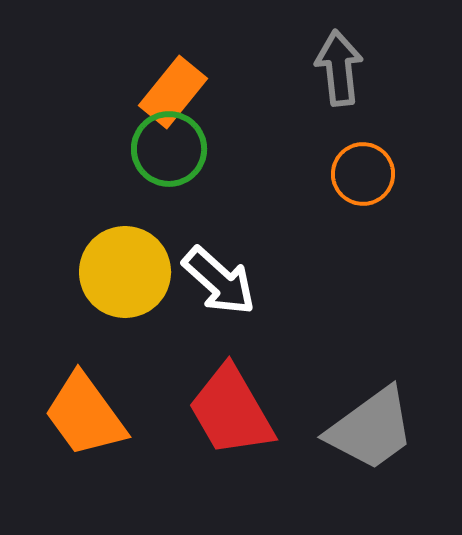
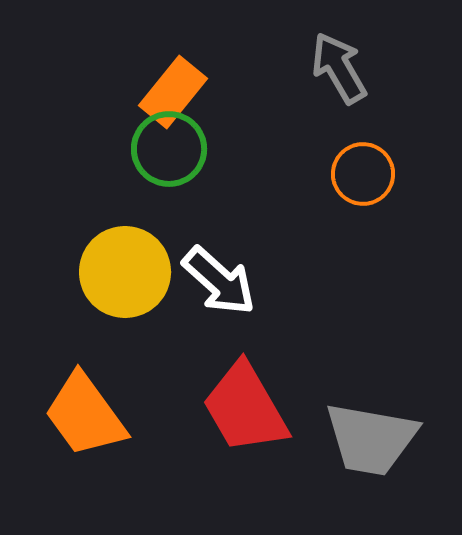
gray arrow: rotated 24 degrees counterclockwise
red trapezoid: moved 14 px right, 3 px up
gray trapezoid: moved 10 px down; rotated 46 degrees clockwise
